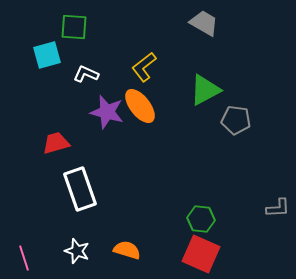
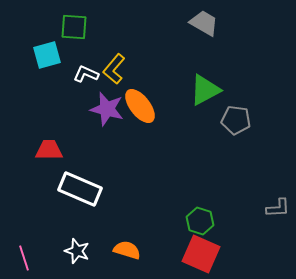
yellow L-shape: moved 30 px left, 2 px down; rotated 12 degrees counterclockwise
purple star: moved 3 px up
red trapezoid: moved 7 px left, 7 px down; rotated 16 degrees clockwise
white rectangle: rotated 48 degrees counterclockwise
green hexagon: moved 1 px left, 2 px down; rotated 12 degrees clockwise
